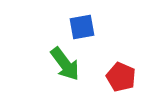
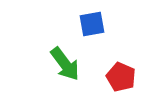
blue square: moved 10 px right, 3 px up
